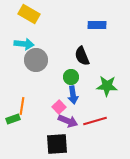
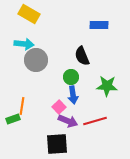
blue rectangle: moved 2 px right
